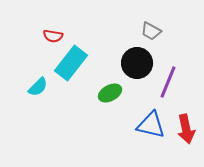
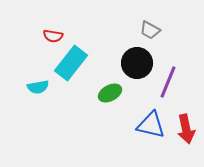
gray trapezoid: moved 1 px left, 1 px up
cyan semicircle: rotated 35 degrees clockwise
